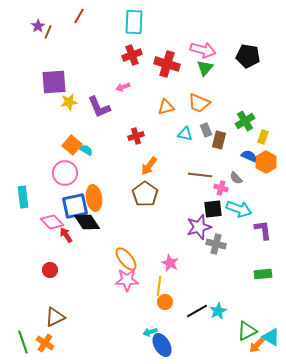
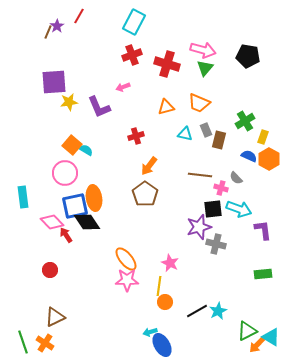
cyan rectangle at (134, 22): rotated 25 degrees clockwise
purple star at (38, 26): moved 19 px right
orange hexagon at (266, 162): moved 3 px right, 3 px up
